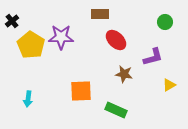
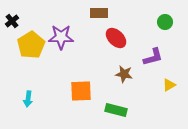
brown rectangle: moved 1 px left, 1 px up
red ellipse: moved 2 px up
yellow pentagon: rotated 8 degrees clockwise
green rectangle: rotated 10 degrees counterclockwise
